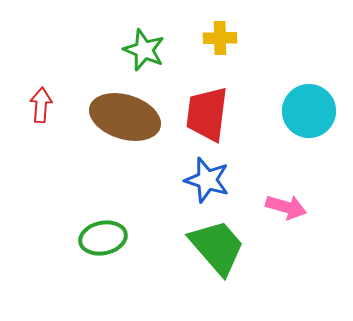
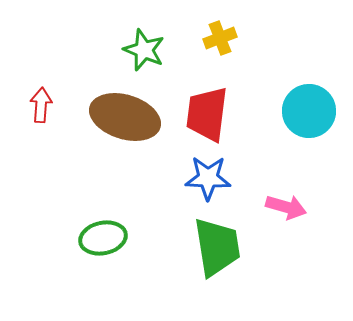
yellow cross: rotated 20 degrees counterclockwise
blue star: moved 1 px right, 2 px up; rotated 15 degrees counterclockwise
green trapezoid: rotated 32 degrees clockwise
